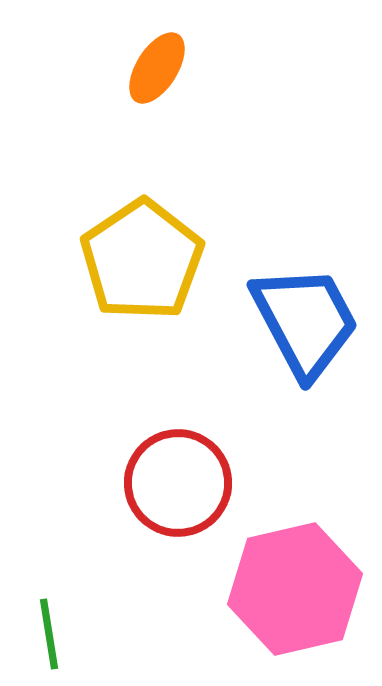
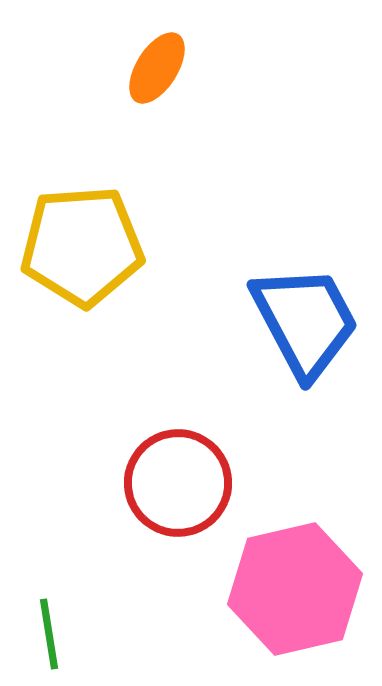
yellow pentagon: moved 60 px left, 14 px up; rotated 30 degrees clockwise
